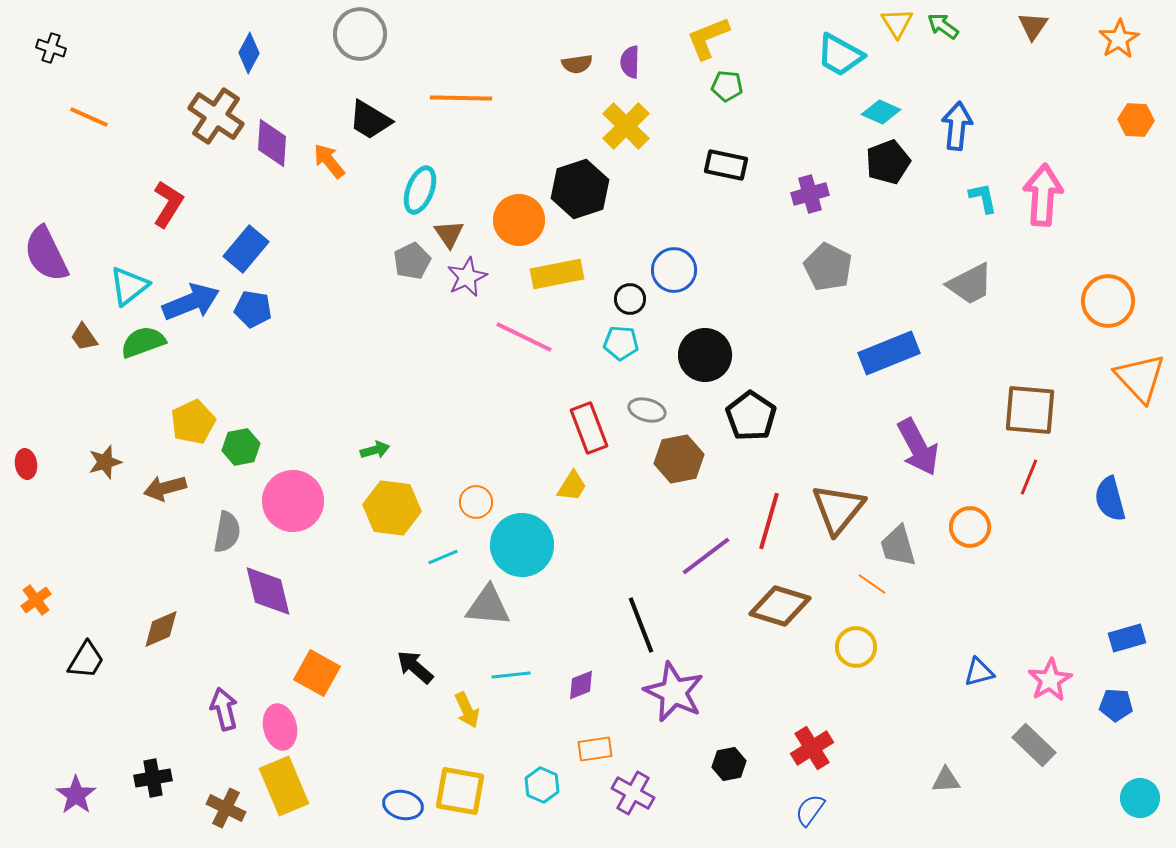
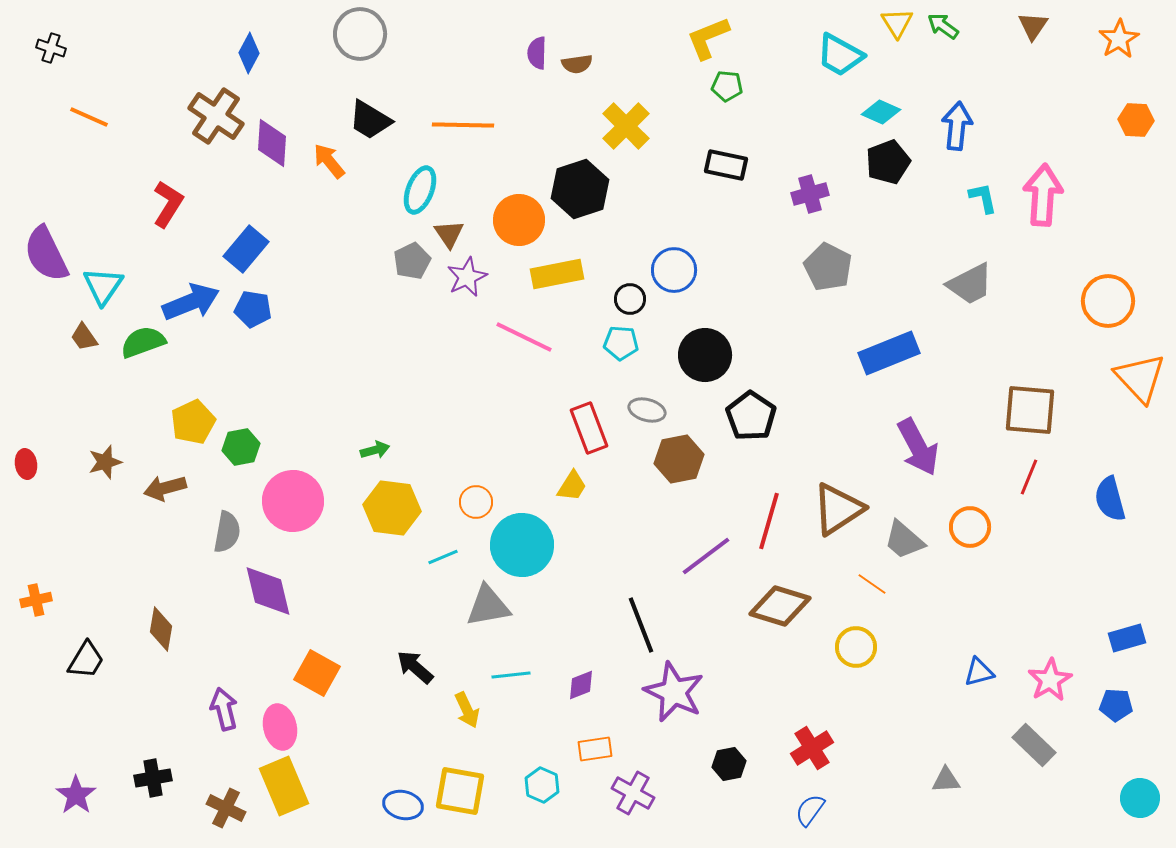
purple semicircle at (630, 62): moved 93 px left, 9 px up
orange line at (461, 98): moved 2 px right, 27 px down
cyan triangle at (129, 286): moved 26 px left; rotated 18 degrees counterclockwise
brown triangle at (838, 509): rotated 18 degrees clockwise
gray trapezoid at (898, 546): moved 6 px right, 6 px up; rotated 33 degrees counterclockwise
orange cross at (36, 600): rotated 24 degrees clockwise
gray triangle at (488, 606): rotated 15 degrees counterclockwise
brown diamond at (161, 629): rotated 57 degrees counterclockwise
